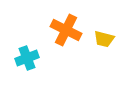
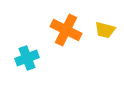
yellow trapezoid: moved 1 px right, 9 px up
